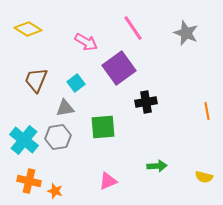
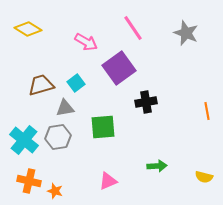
brown trapezoid: moved 5 px right, 5 px down; rotated 52 degrees clockwise
